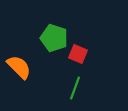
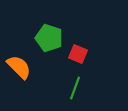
green pentagon: moved 5 px left
